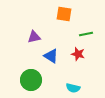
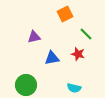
orange square: moved 1 px right; rotated 35 degrees counterclockwise
green line: rotated 56 degrees clockwise
blue triangle: moved 1 px right, 2 px down; rotated 42 degrees counterclockwise
green circle: moved 5 px left, 5 px down
cyan semicircle: moved 1 px right
